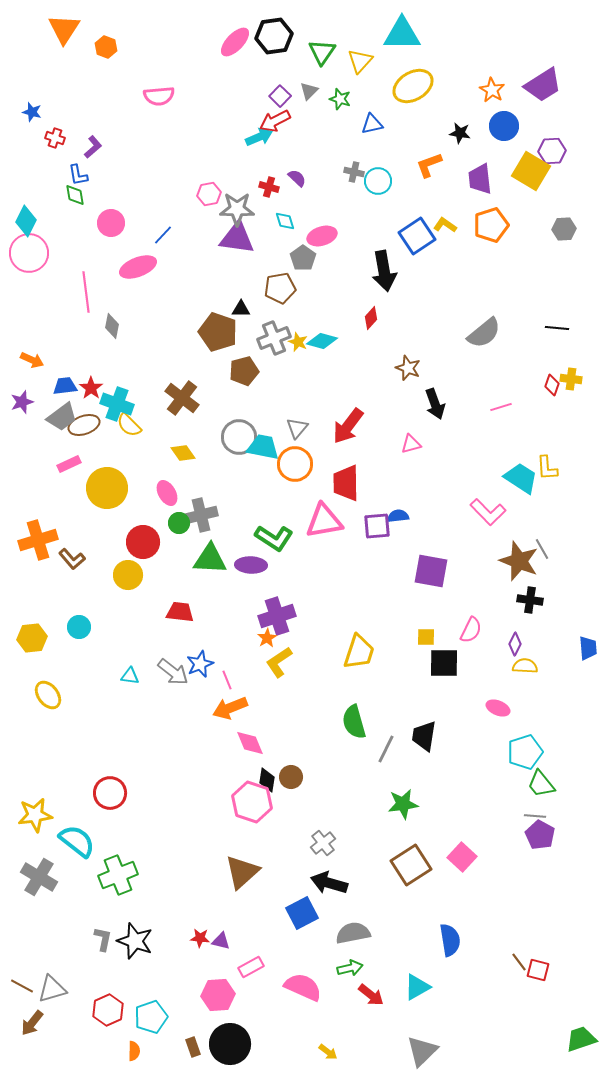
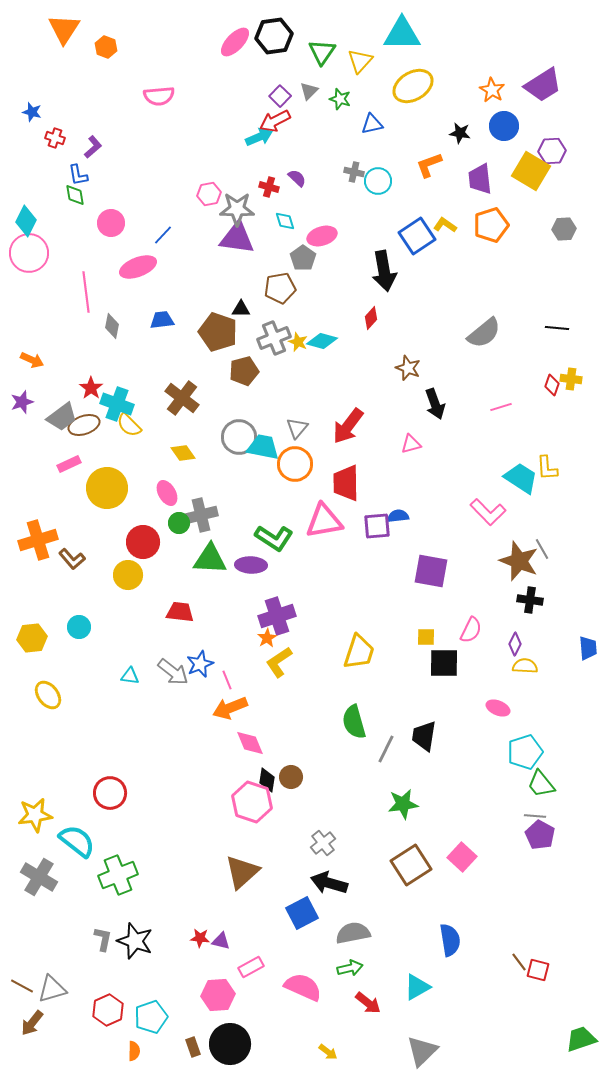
blue trapezoid at (65, 386): moved 97 px right, 66 px up
red arrow at (371, 995): moved 3 px left, 8 px down
